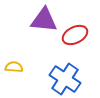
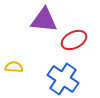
red ellipse: moved 1 px left, 5 px down
blue cross: moved 2 px left
